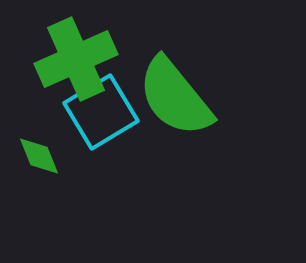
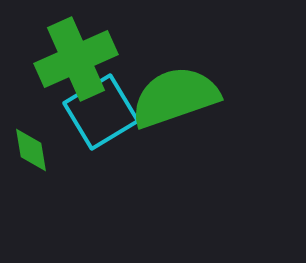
green semicircle: rotated 110 degrees clockwise
green diamond: moved 8 px left, 6 px up; rotated 12 degrees clockwise
